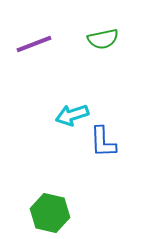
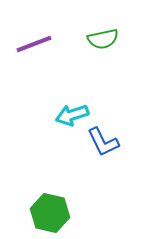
blue L-shape: rotated 24 degrees counterclockwise
